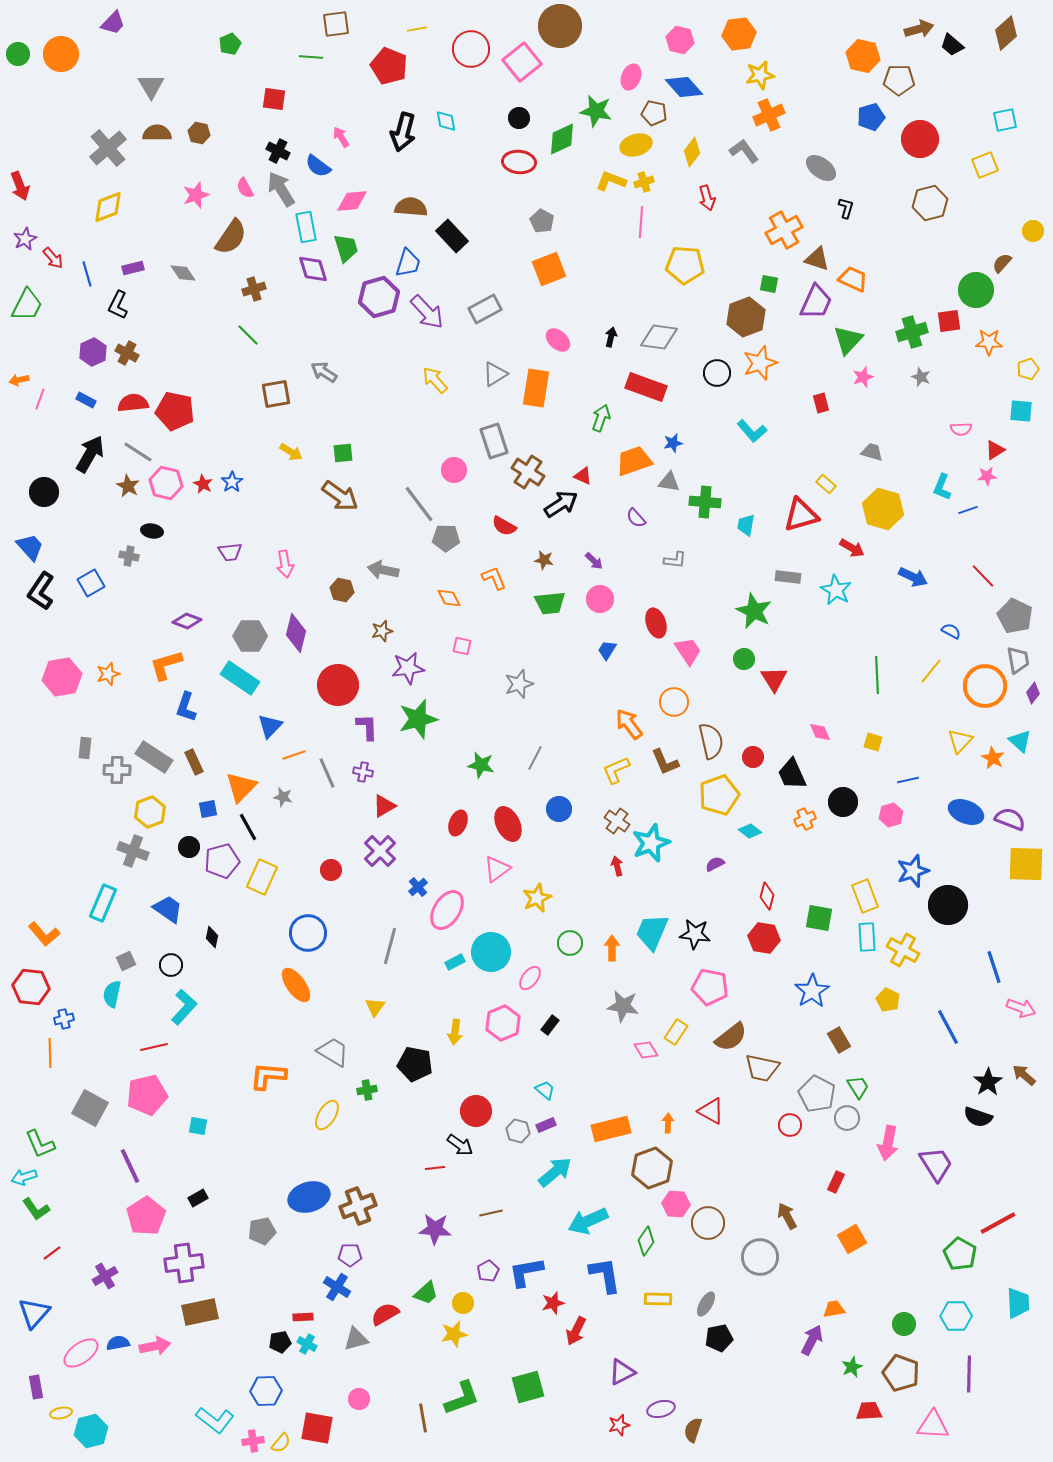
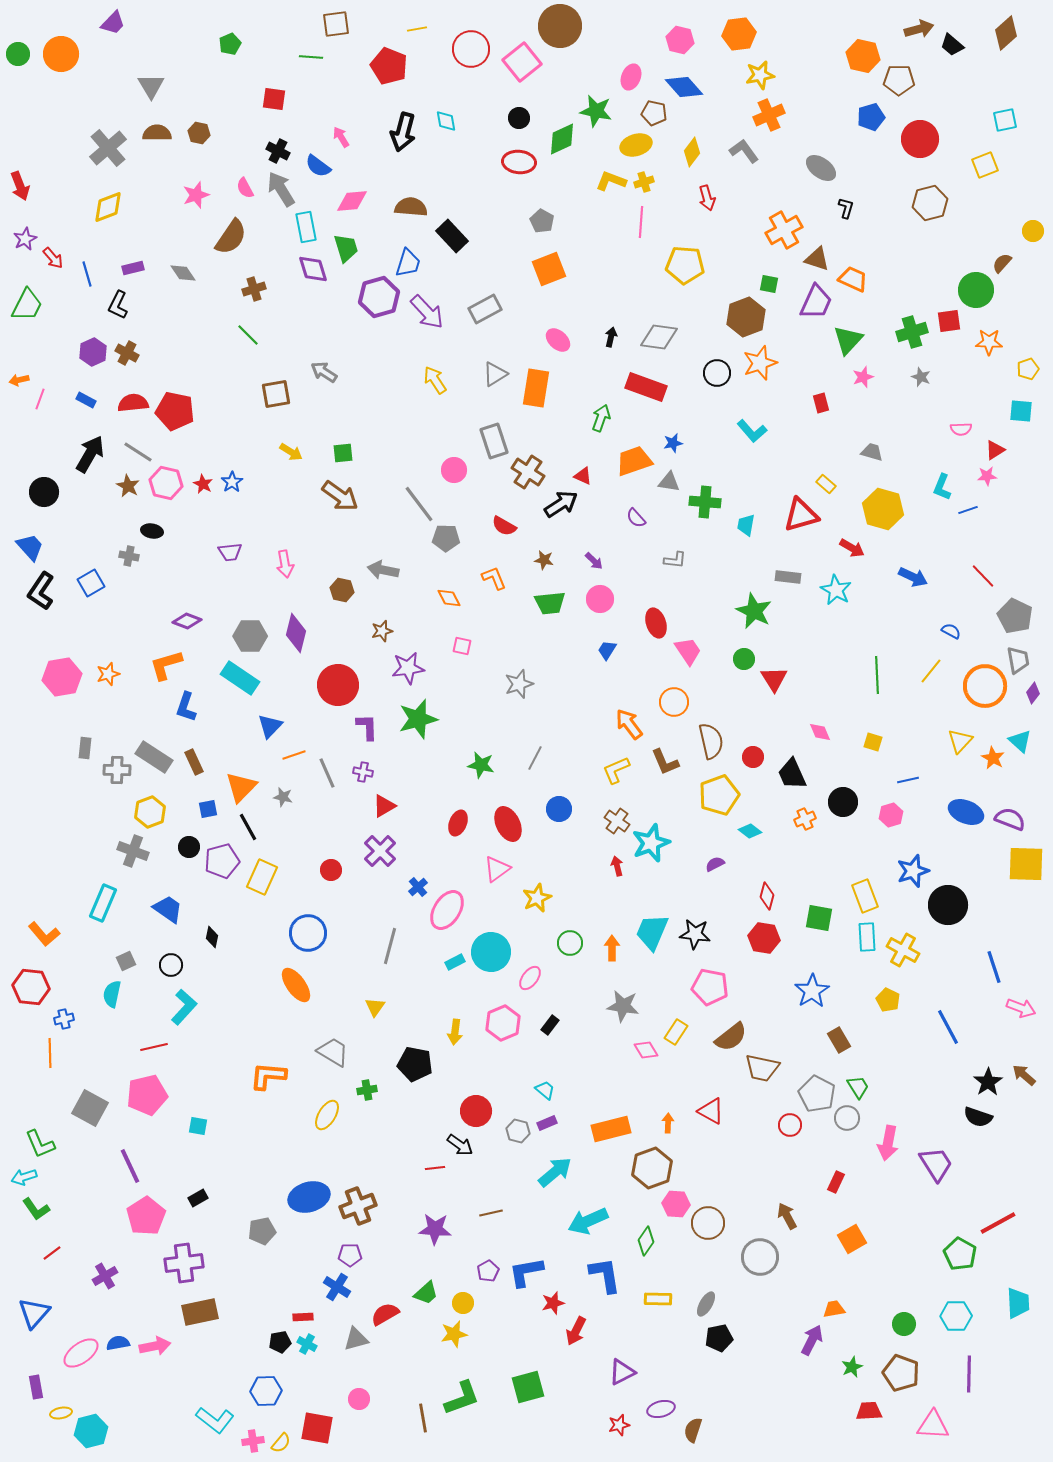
yellow arrow at (435, 380): rotated 8 degrees clockwise
purple rectangle at (546, 1125): moved 1 px right, 2 px up
